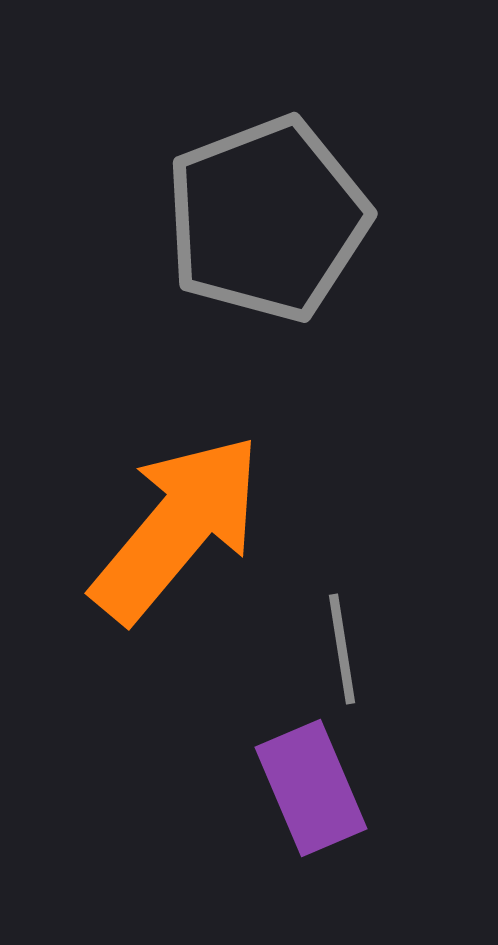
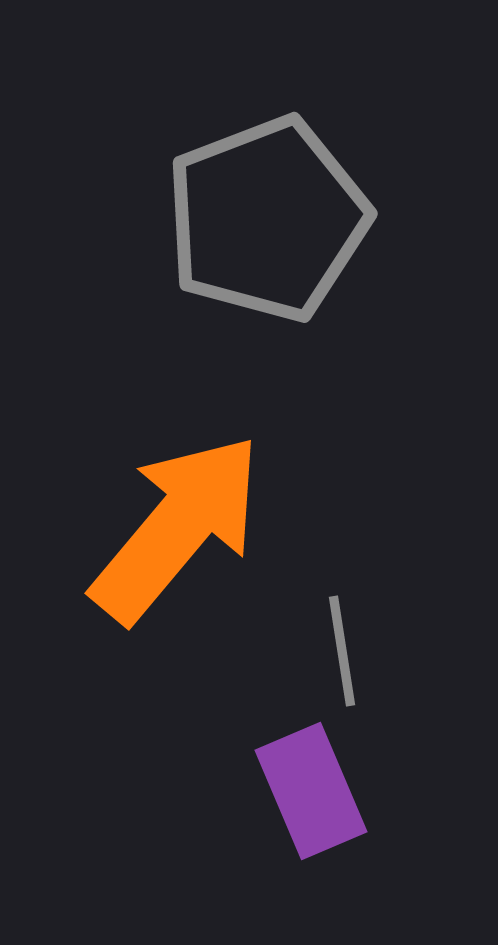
gray line: moved 2 px down
purple rectangle: moved 3 px down
